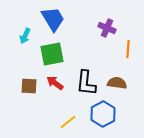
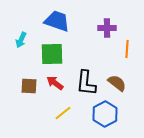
blue trapezoid: moved 4 px right, 2 px down; rotated 40 degrees counterclockwise
purple cross: rotated 24 degrees counterclockwise
cyan arrow: moved 4 px left, 4 px down
orange line: moved 1 px left
green square: rotated 10 degrees clockwise
brown semicircle: rotated 30 degrees clockwise
blue hexagon: moved 2 px right
yellow line: moved 5 px left, 9 px up
